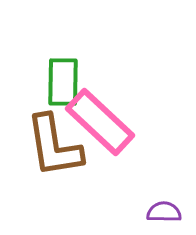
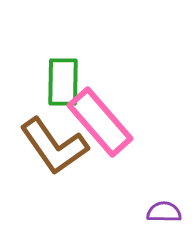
pink rectangle: rotated 6 degrees clockwise
brown L-shape: rotated 26 degrees counterclockwise
